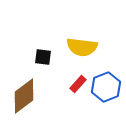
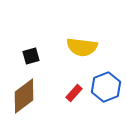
black square: moved 12 px left, 1 px up; rotated 24 degrees counterclockwise
red rectangle: moved 4 px left, 9 px down
